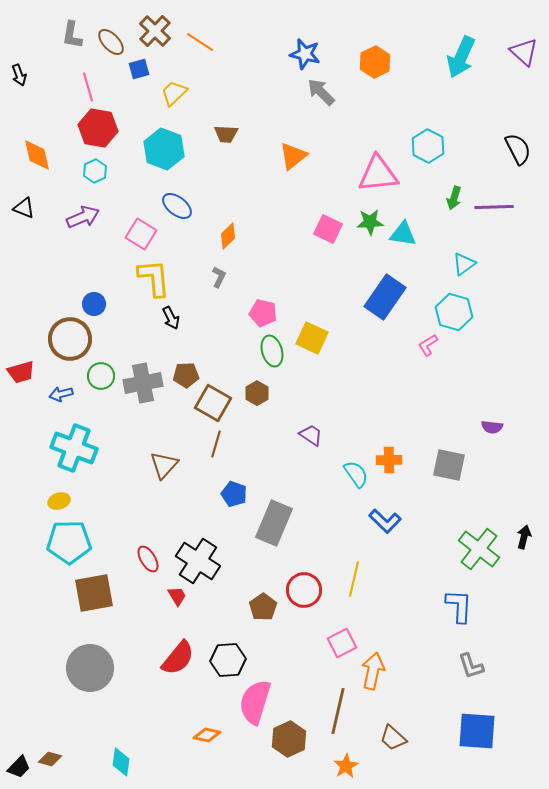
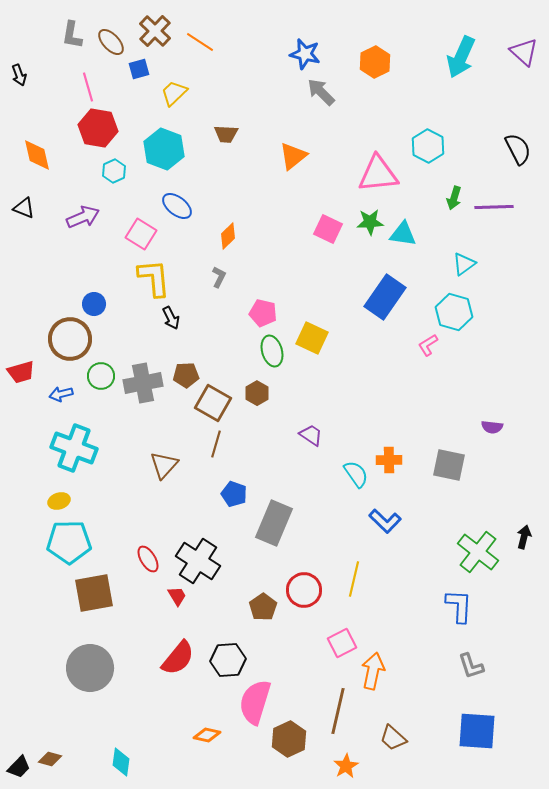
cyan hexagon at (95, 171): moved 19 px right
green cross at (479, 549): moved 1 px left, 3 px down
